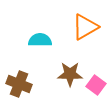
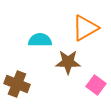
orange triangle: moved 1 px down
brown star: moved 2 px left, 12 px up
brown cross: moved 2 px left
